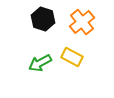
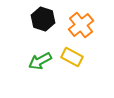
orange cross: moved 1 px left, 3 px down
green arrow: moved 2 px up
